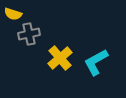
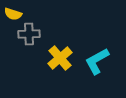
gray cross: rotated 10 degrees clockwise
cyan L-shape: moved 1 px right, 1 px up
